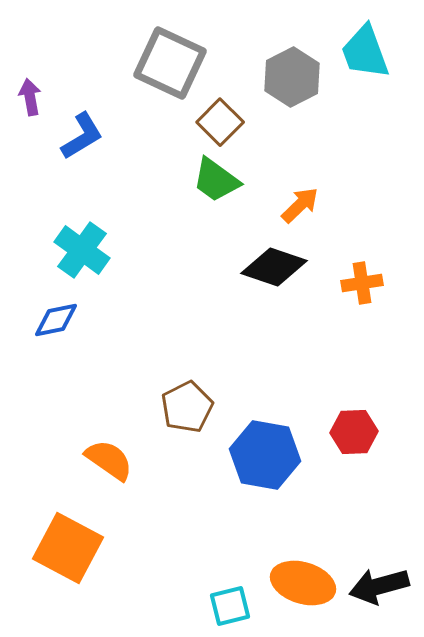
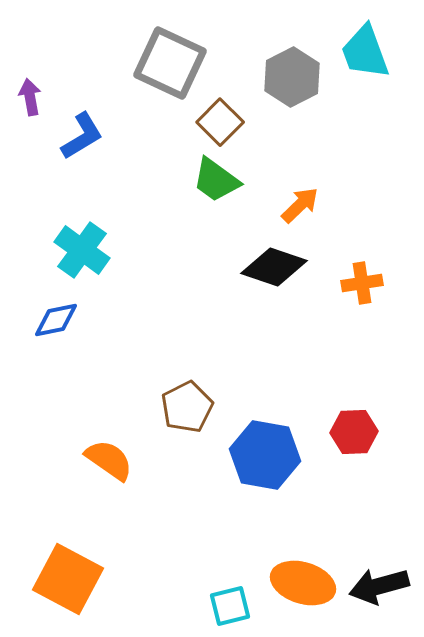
orange square: moved 31 px down
